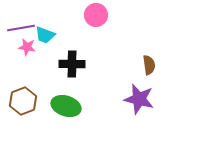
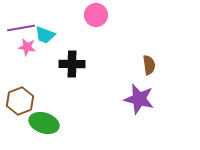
brown hexagon: moved 3 px left
green ellipse: moved 22 px left, 17 px down
